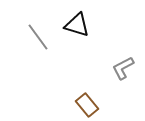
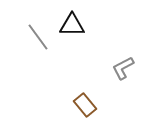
black triangle: moved 5 px left; rotated 16 degrees counterclockwise
brown rectangle: moved 2 px left
